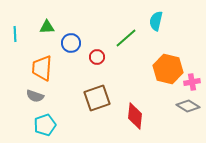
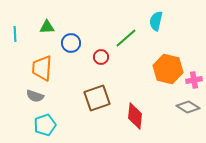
red circle: moved 4 px right
pink cross: moved 2 px right, 2 px up
gray diamond: moved 1 px down
